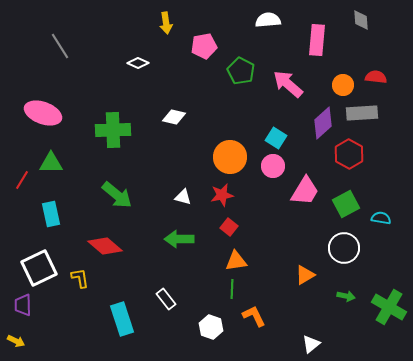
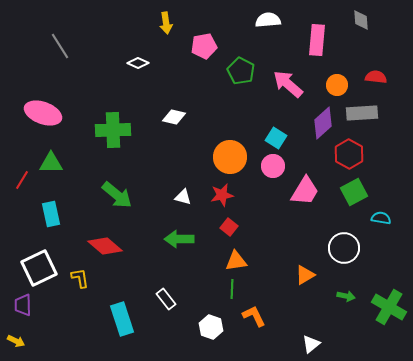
orange circle at (343, 85): moved 6 px left
green square at (346, 204): moved 8 px right, 12 px up
